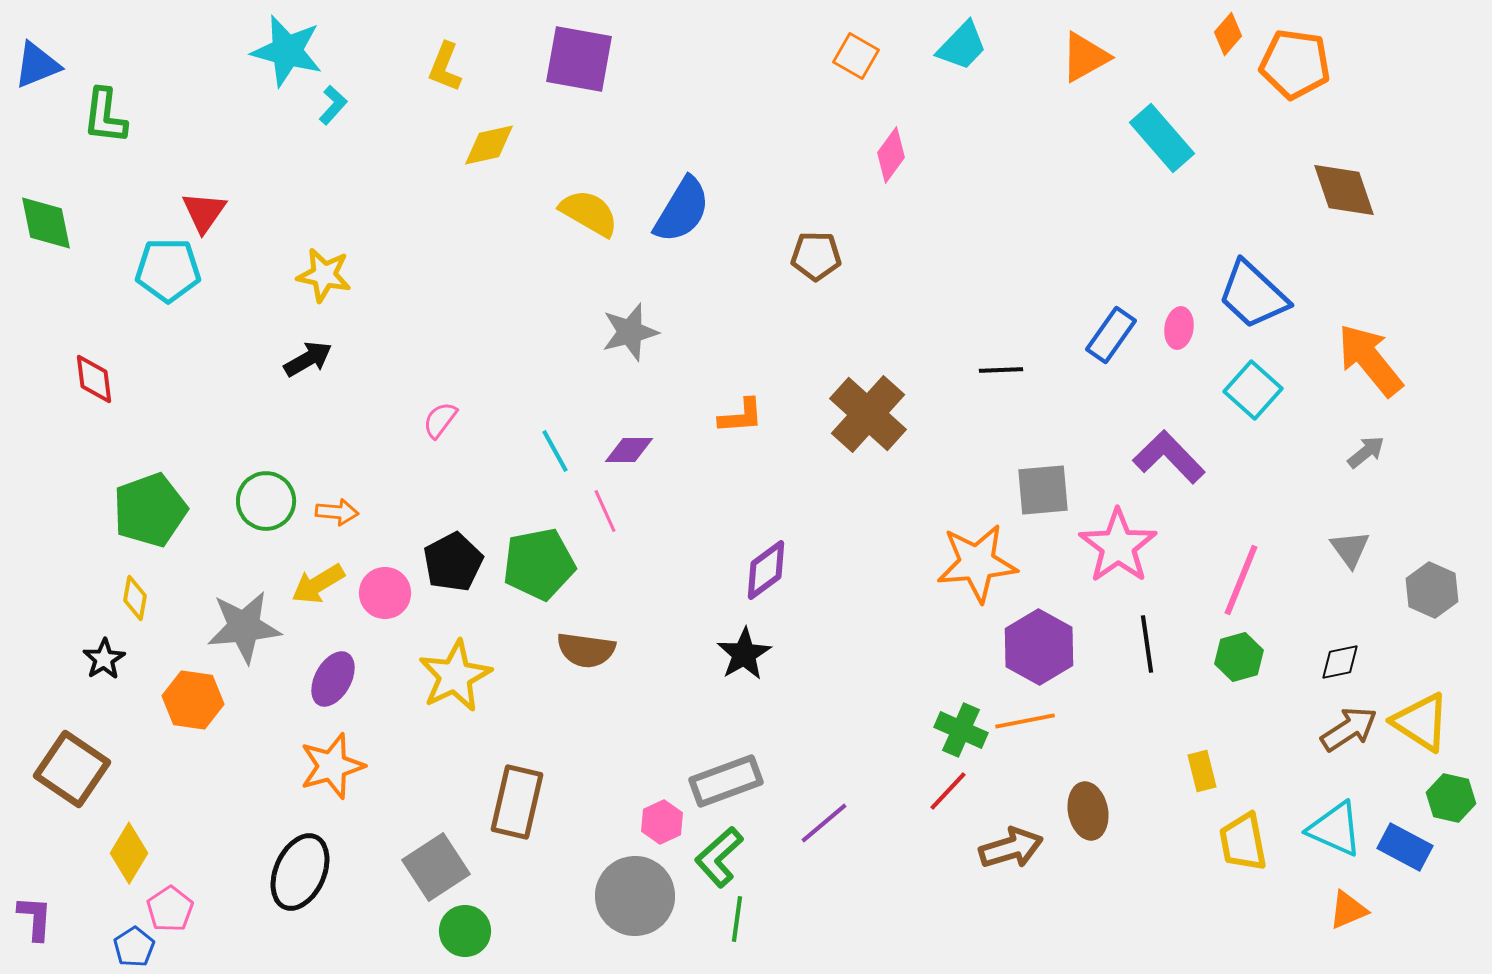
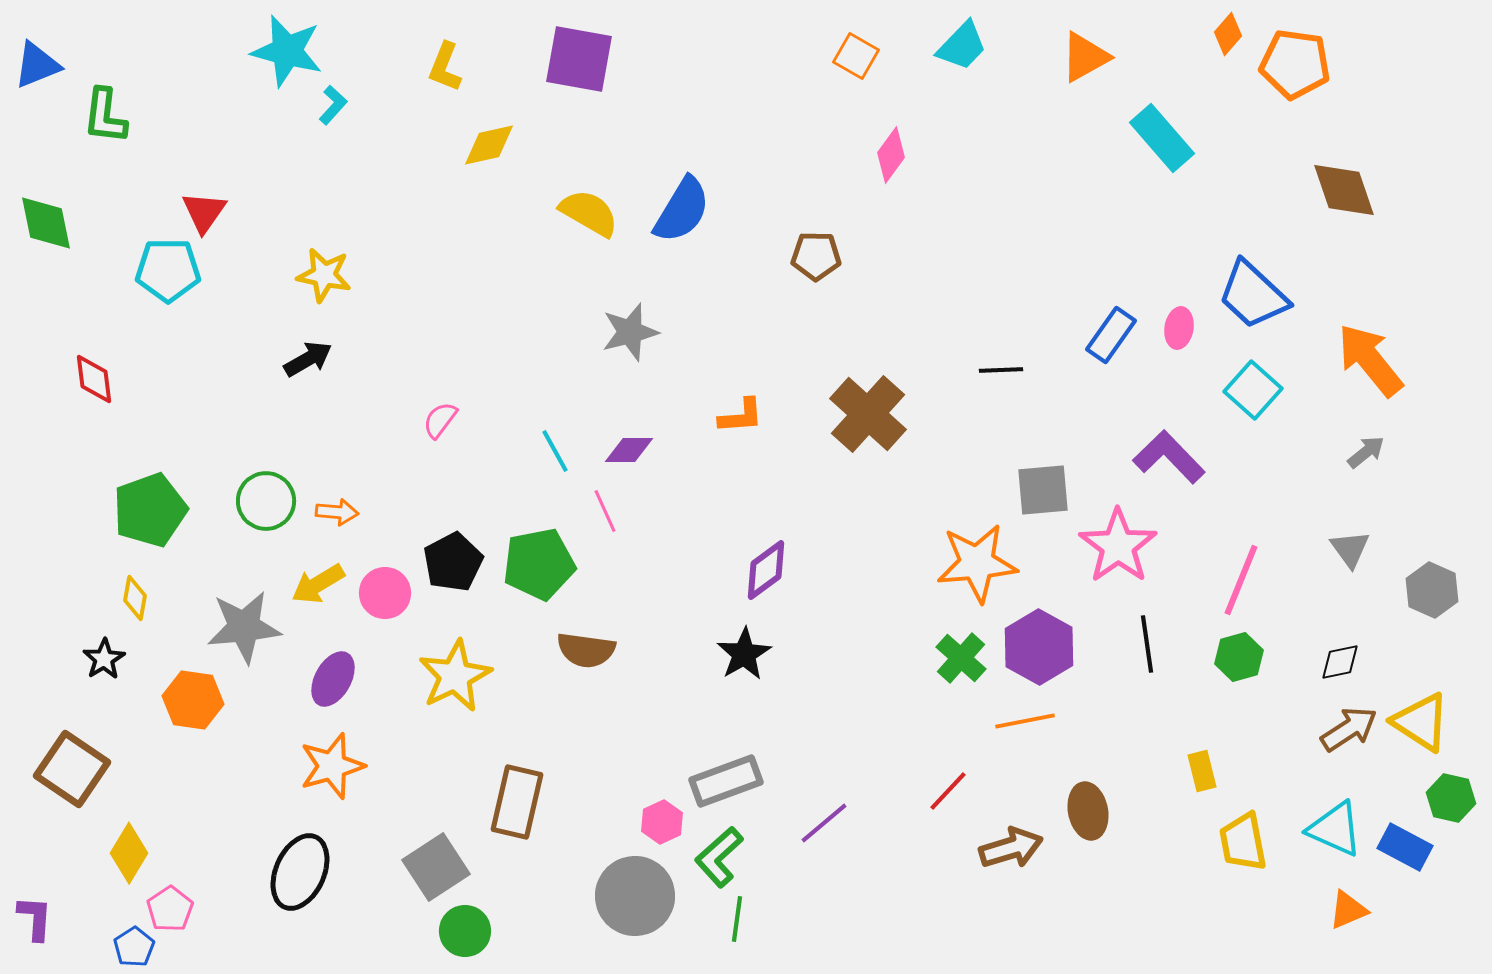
green cross at (961, 730): moved 72 px up; rotated 18 degrees clockwise
